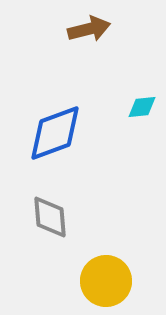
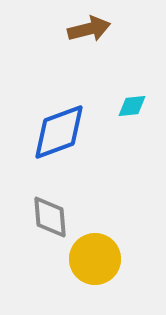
cyan diamond: moved 10 px left, 1 px up
blue diamond: moved 4 px right, 1 px up
yellow circle: moved 11 px left, 22 px up
